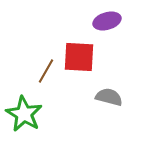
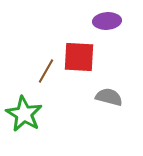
purple ellipse: rotated 12 degrees clockwise
